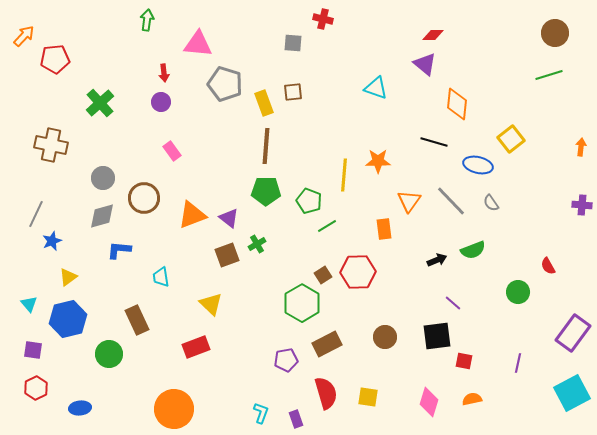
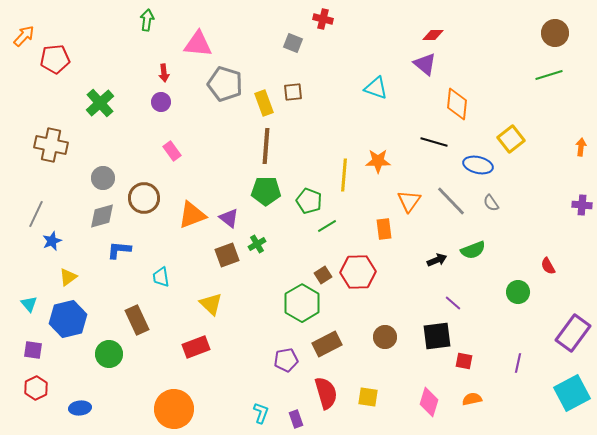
gray square at (293, 43): rotated 18 degrees clockwise
